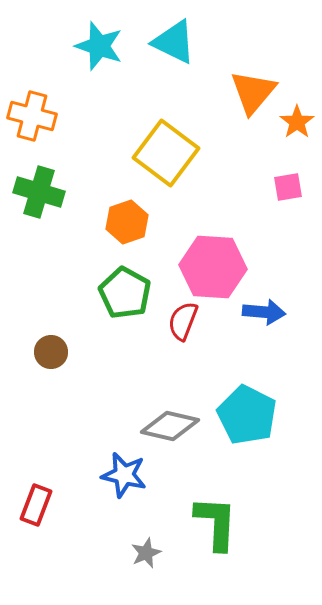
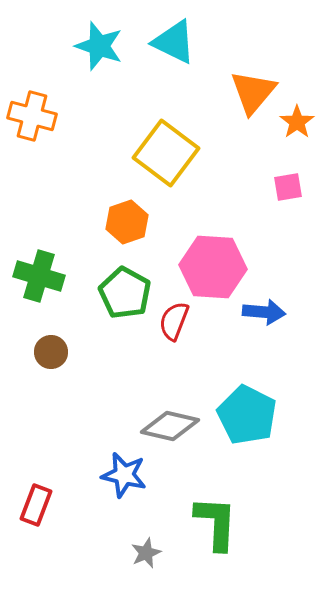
green cross: moved 84 px down
red semicircle: moved 9 px left
